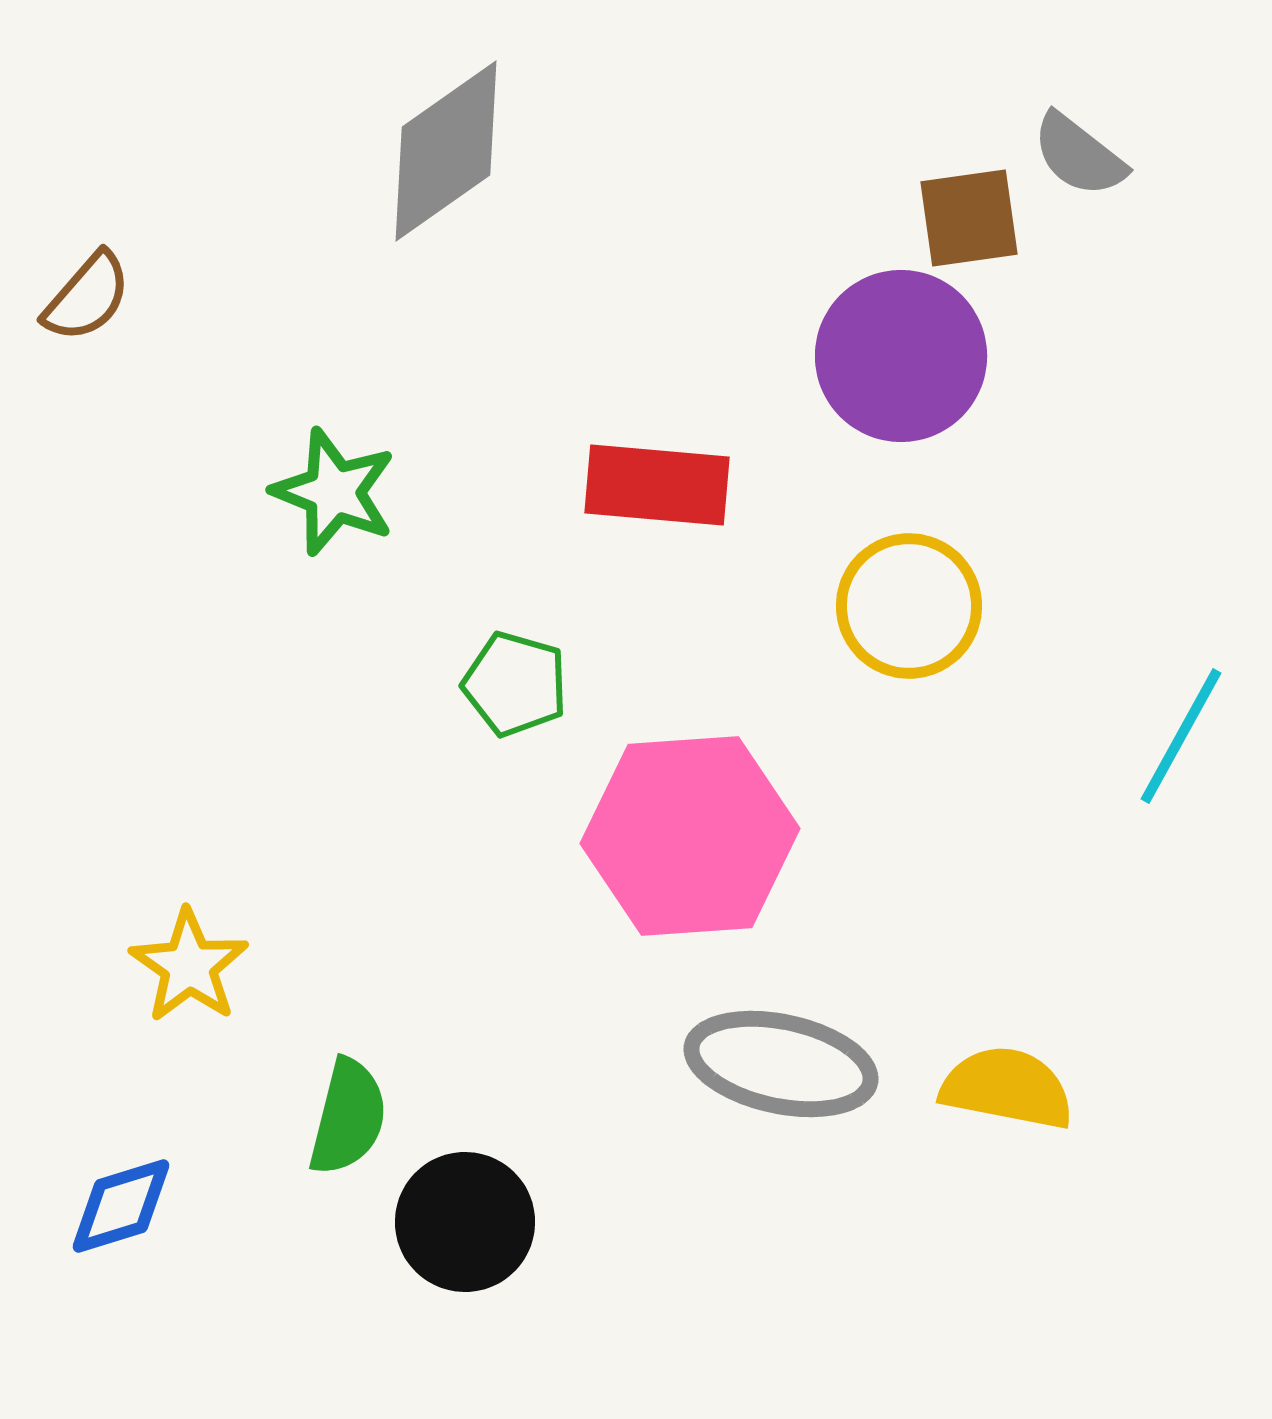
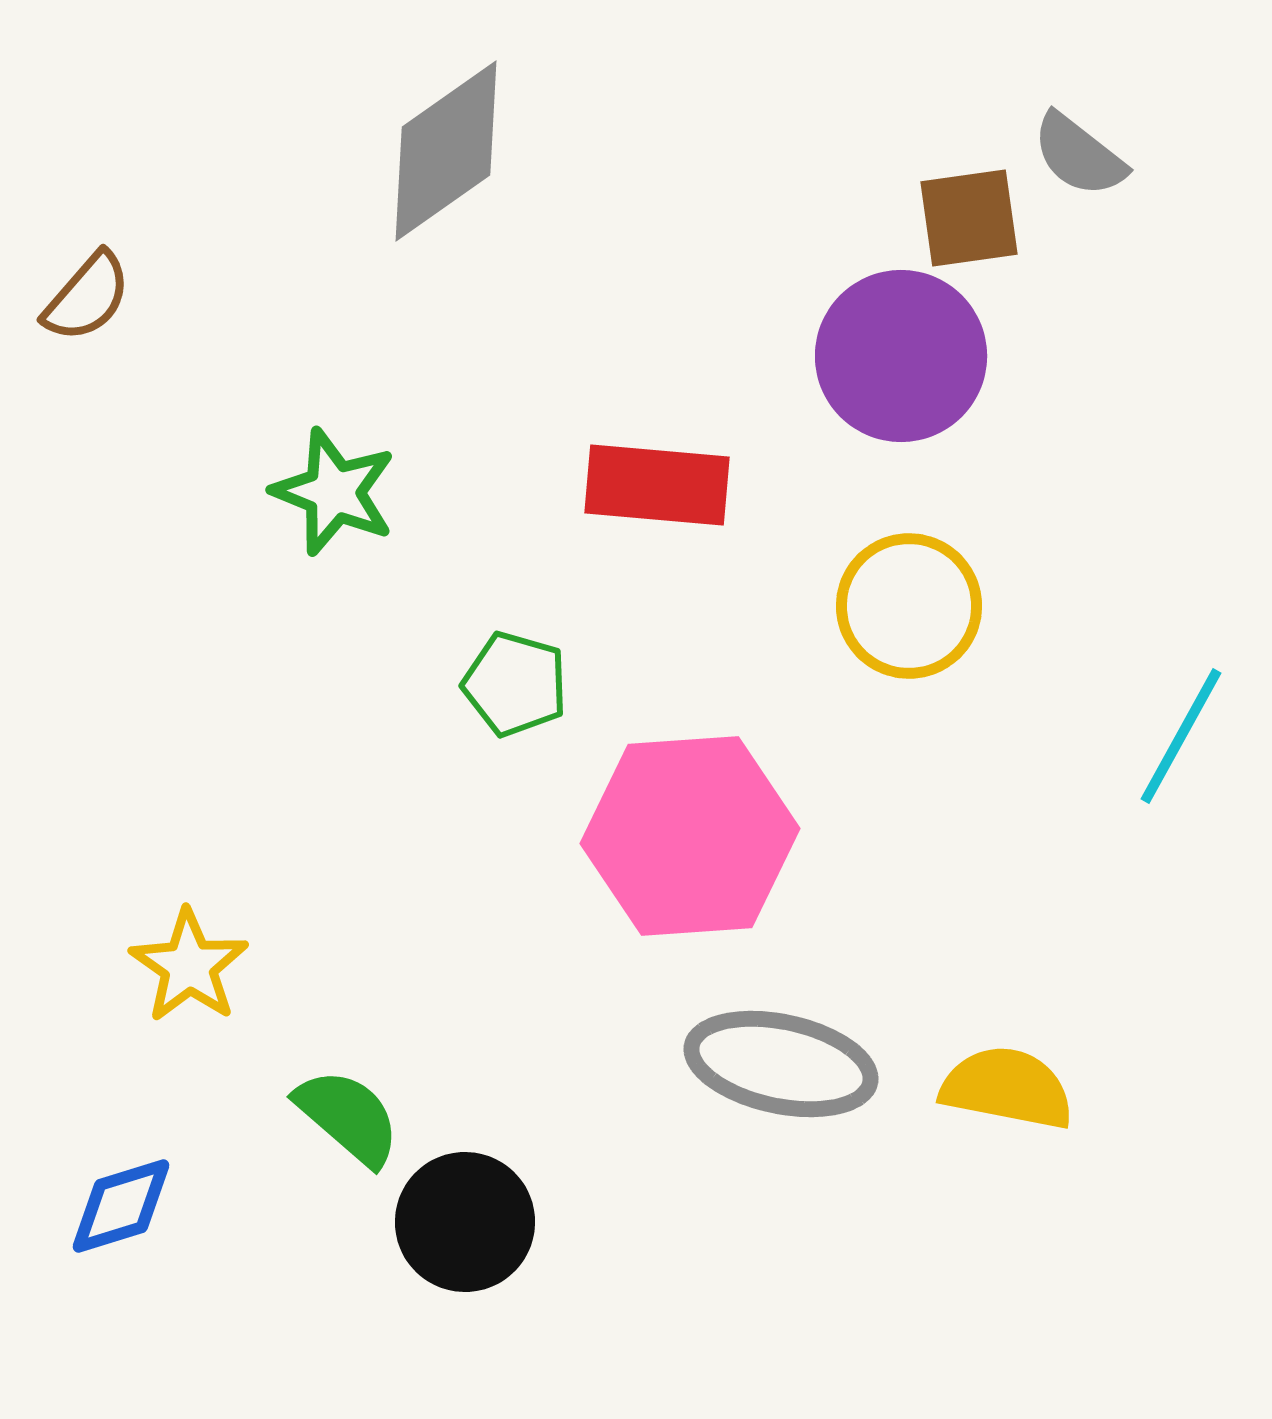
green semicircle: rotated 63 degrees counterclockwise
